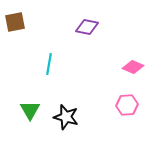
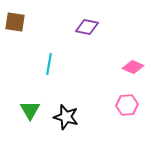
brown square: rotated 20 degrees clockwise
